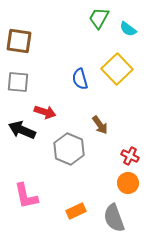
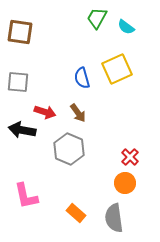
green trapezoid: moved 2 px left
cyan semicircle: moved 2 px left, 2 px up
brown square: moved 1 px right, 9 px up
yellow square: rotated 20 degrees clockwise
blue semicircle: moved 2 px right, 1 px up
brown arrow: moved 22 px left, 12 px up
black arrow: rotated 12 degrees counterclockwise
red cross: moved 1 px down; rotated 18 degrees clockwise
orange circle: moved 3 px left
orange rectangle: moved 2 px down; rotated 66 degrees clockwise
gray semicircle: rotated 12 degrees clockwise
